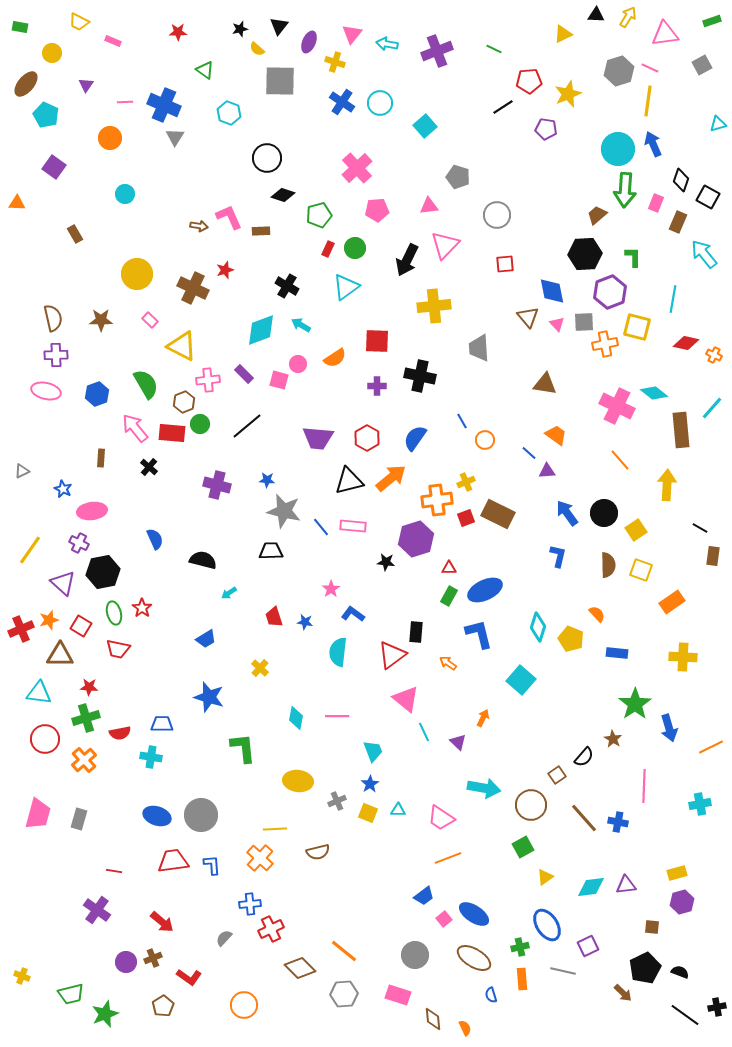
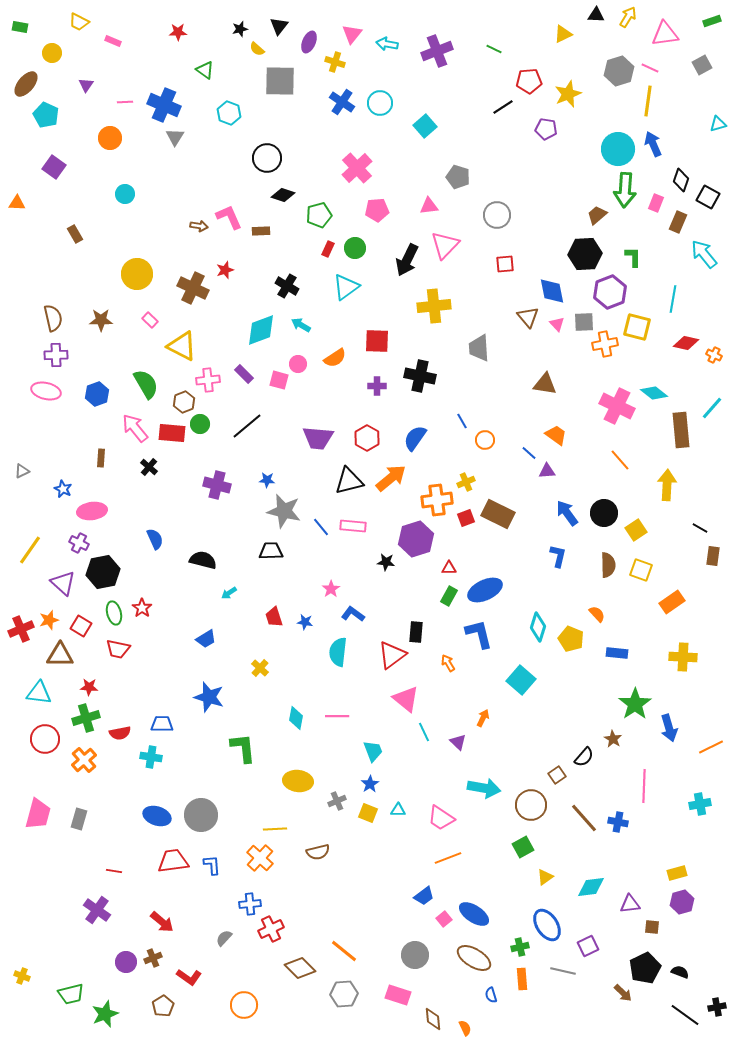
orange arrow at (448, 663): rotated 24 degrees clockwise
purple triangle at (626, 885): moved 4 px right, 19 px down
